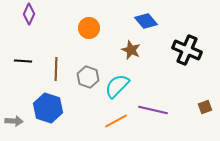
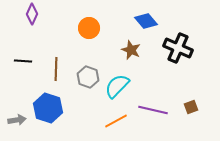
purple diamond: moved 3 px right
black cross: moved 9 px left, 2 px up
brown square: moved 14 px left
gray arrow: moved 3 px right, 1 px up; rotated 12 degrees counterclockwise
